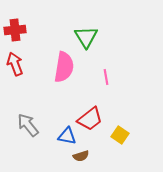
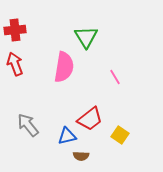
pink line: moved 9 px right; rotated 21 degrees counterclockwise
blue triangle: rotated 24 degrees counterclockwise
brown semicircle: rotated 21 degrees clockwise
